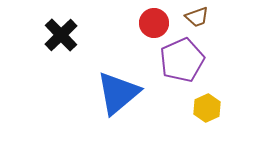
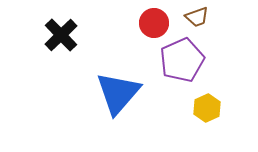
blue triangle: rotated 9 degrees counterclockwise
